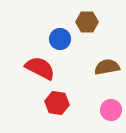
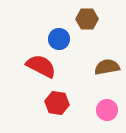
brown hexagon: moved 3 px up
blue circle: moved 1 px left
red semicircle: moved 1 px right, 2 px up
pink circle: moved 4 px left
